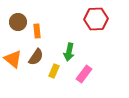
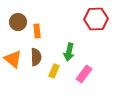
brown semicircle: rotated 36 degrees counterclockwise
